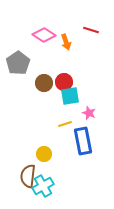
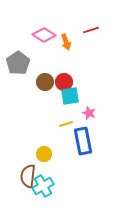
red line: rotated 35 degrees counterclockwise
brown circle: moved 1 px right, 1 px up
yellow line: moved 1 px right
